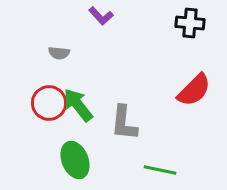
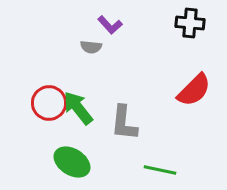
purple L-shape: moved 9 px right, 9 px down
gray semicircle: moved 32 px right, 6 px up
green arrow: moved 3 px down
green ellipse: moved 3 px left, 2 px down; rotated 36 degrees counterclockwise
